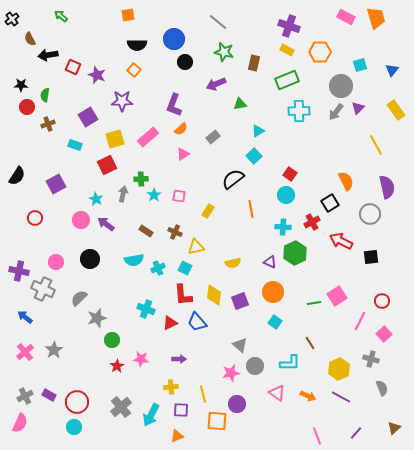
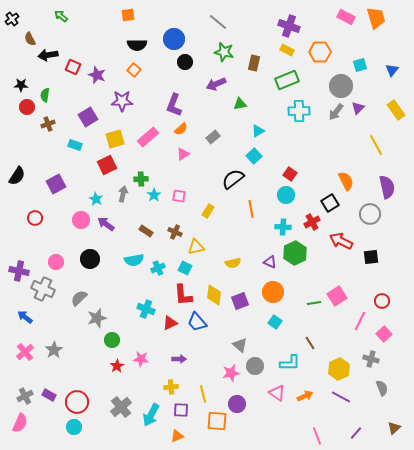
orange arrow at (308, 396): moved 3 px left; rotated 49 degrees counterclockwise
